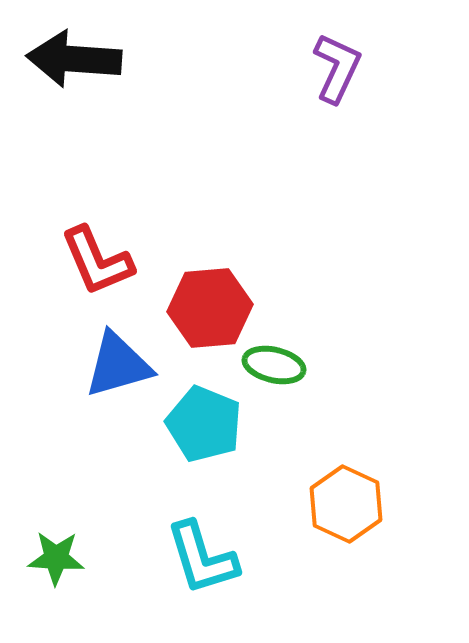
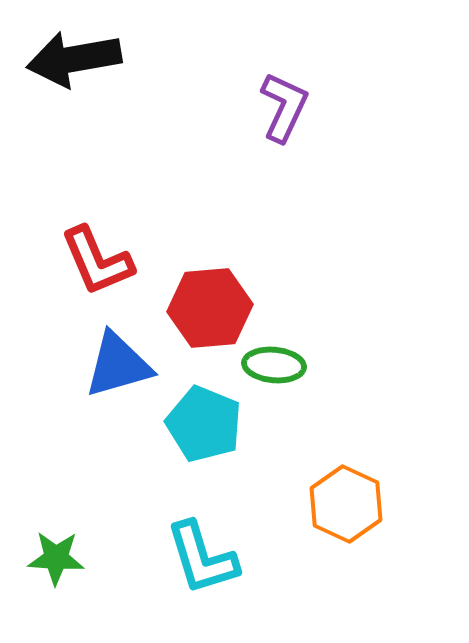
black arrow: rotated 14 degrees counterclockwise
purple L-shape: moved 53 px left, 39 px down
green ellipse: rotated 8 degrees counterclockwise
